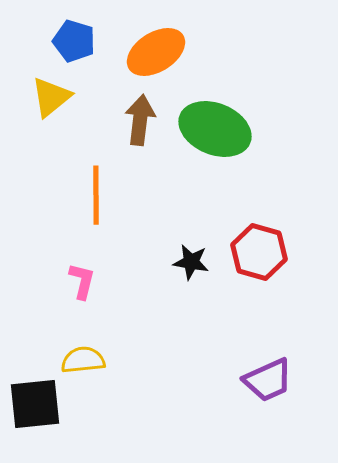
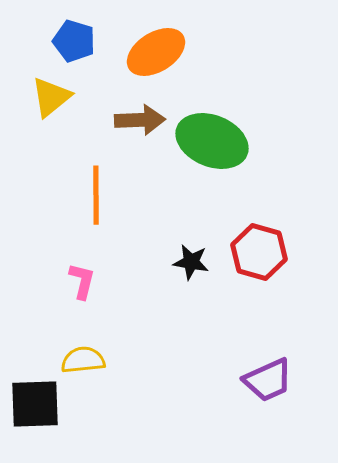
brown arrow: rotated 81 degrees clockwise
green ellipse: moved 3 px left, 12 px down
black square: rotated 4 degrees clockwise
